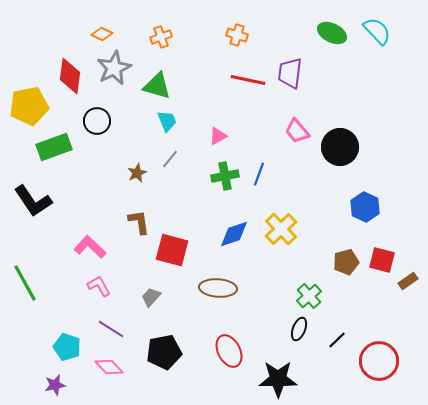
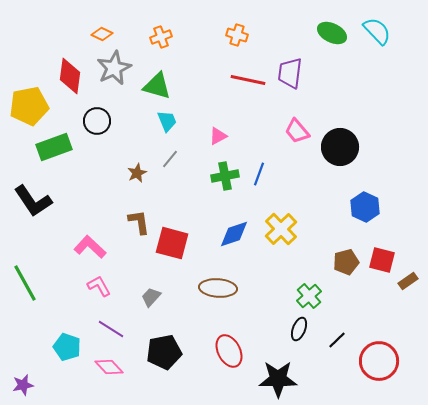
red square at (172, 250): moved 7 px up
purple star at (55, 385): moved 32 px left
